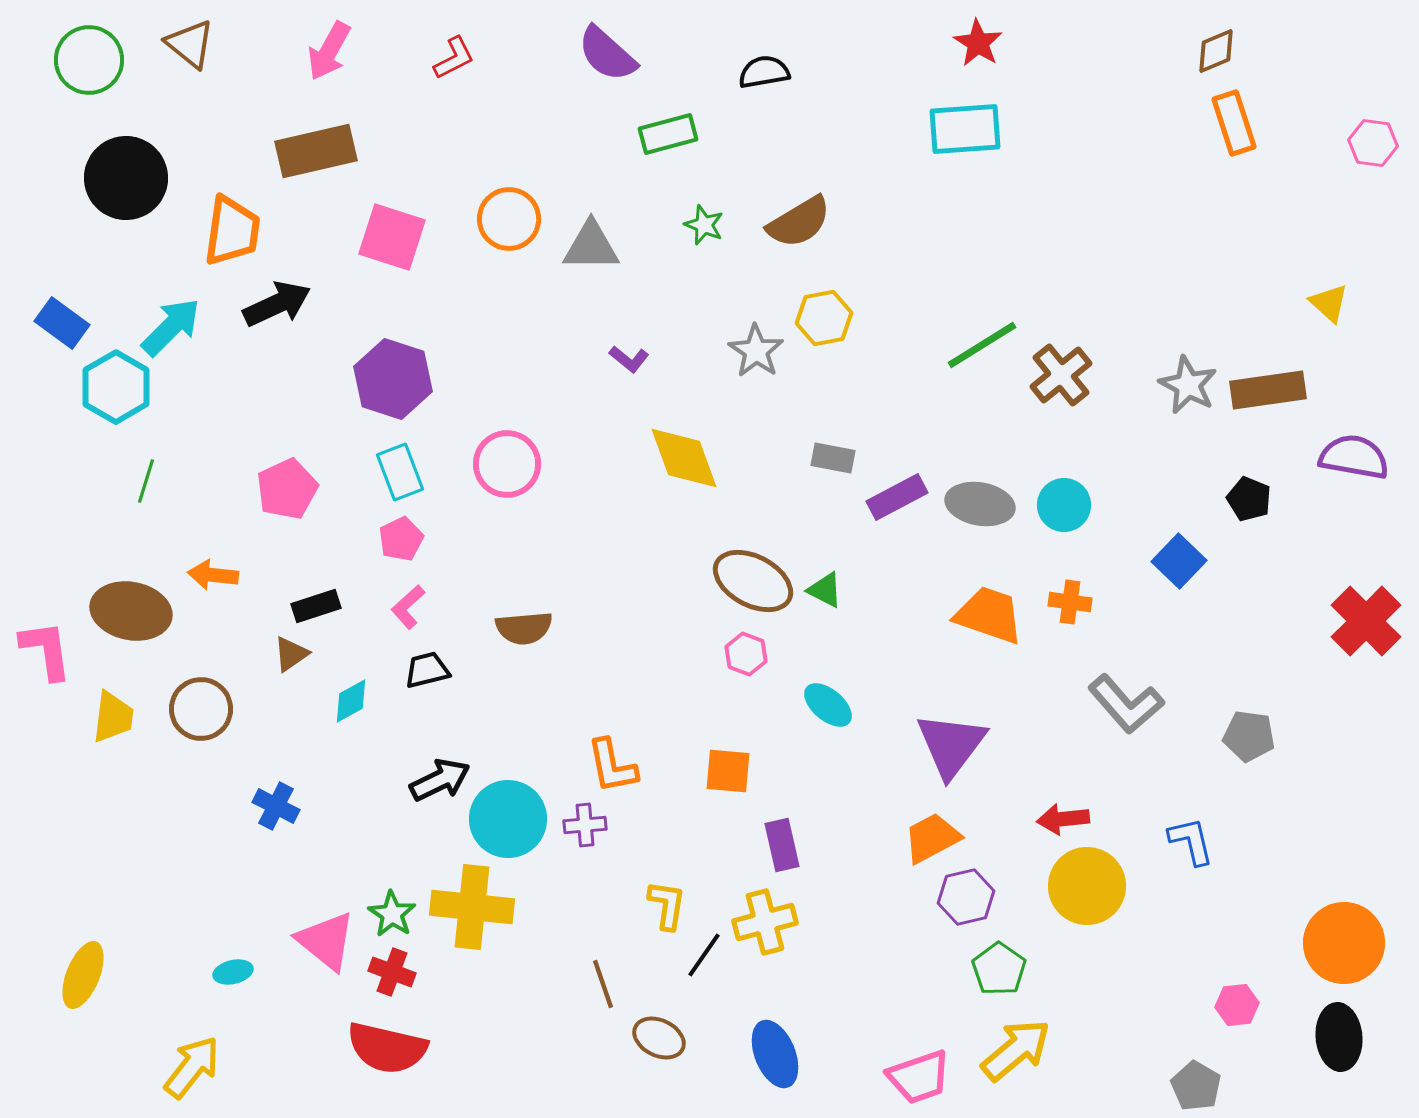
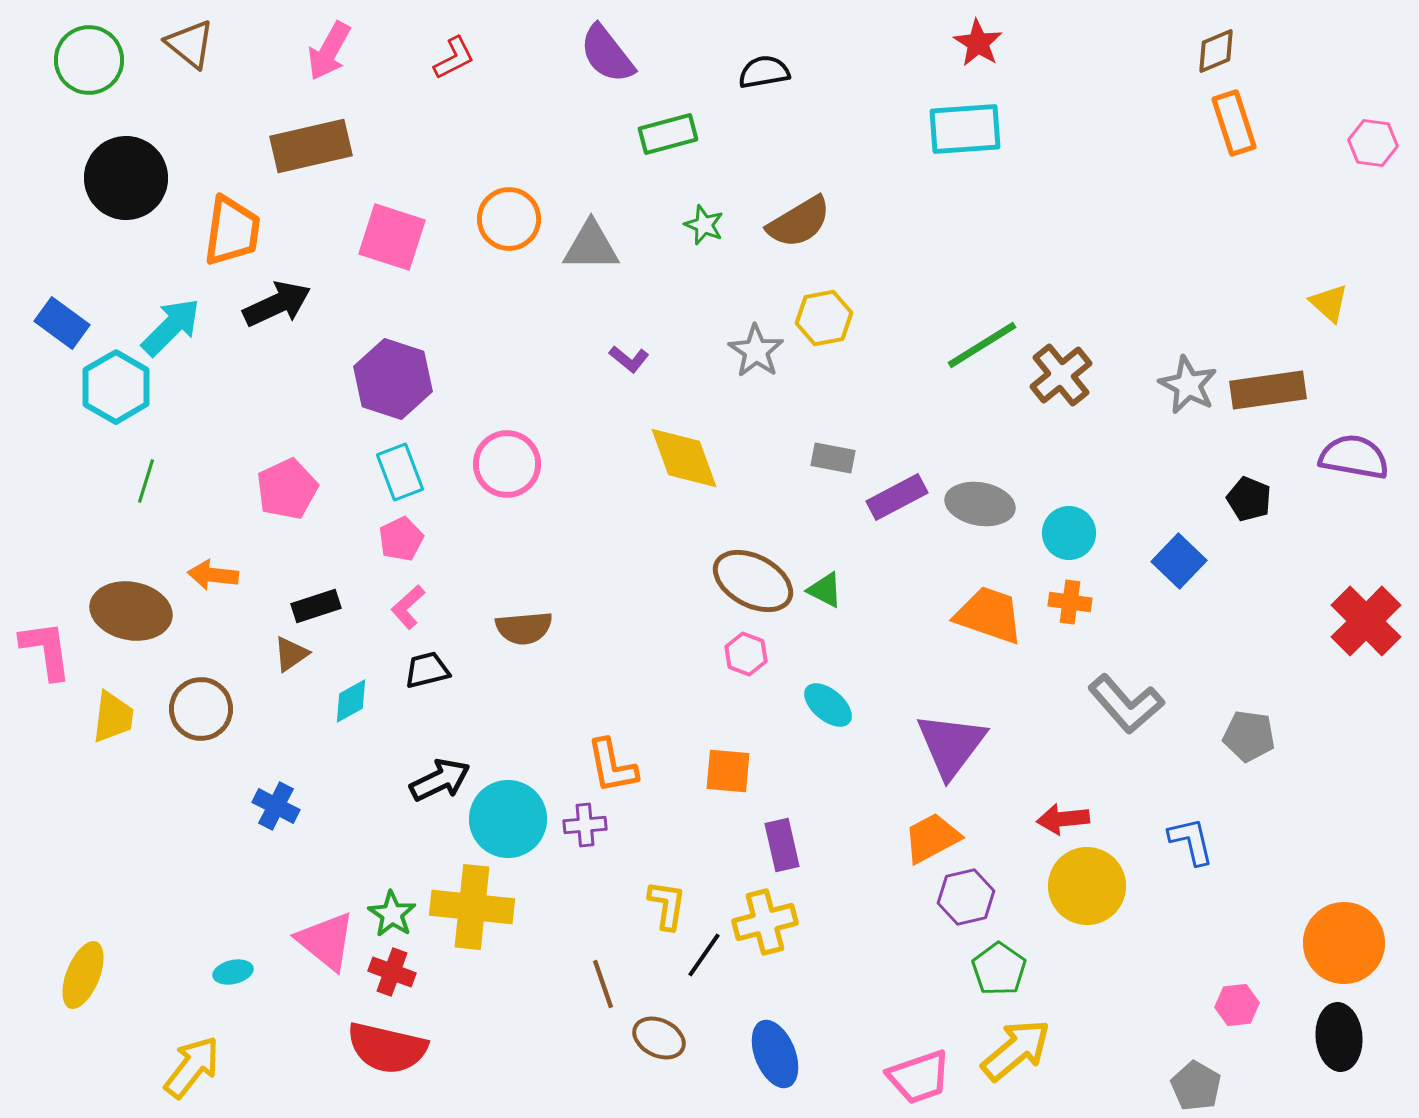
purple semicircle at (607, 54): rotated 10 degrees clockwise
brown rectangle at (316, 151): moved 5 px left, 5 px up
cyan circle at (1064, 505): moved 5 px right, 28 px down
